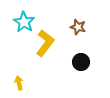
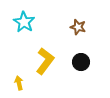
yellow L-shape: moved 18 px down
